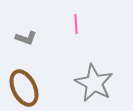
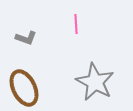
gray star: moved 1 px right, 1 px up
